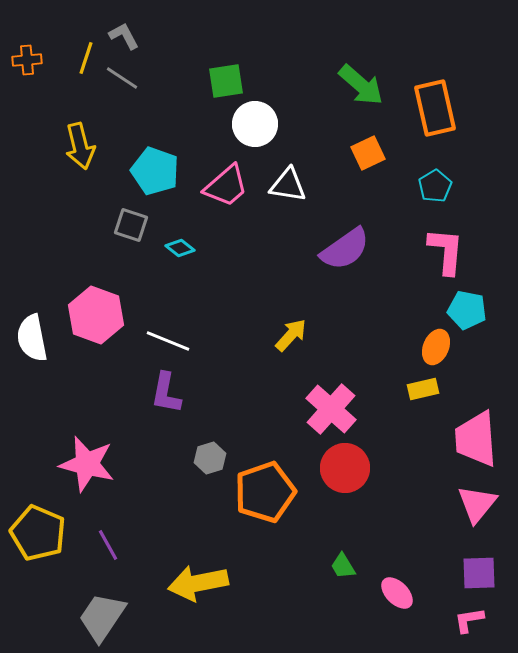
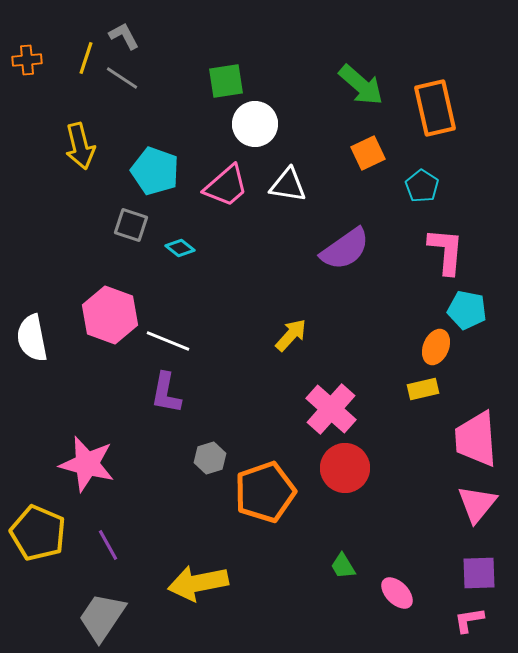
cyan pentagon at (435, 186): moved 13 px left; rotated 8 degrees counterclockwise
pink hexagon at (96, 315): moved 14 px right
